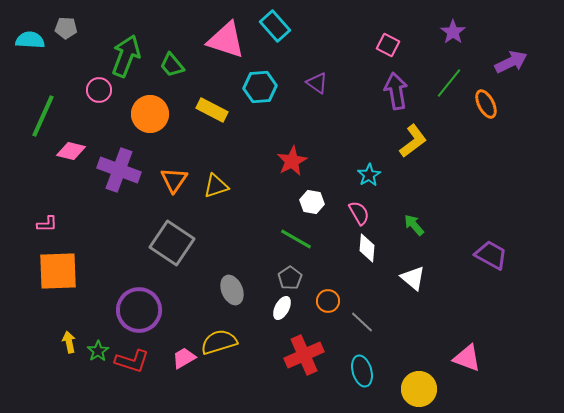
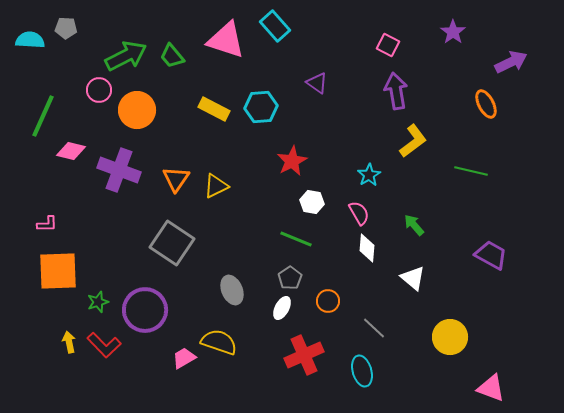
green arrow at (126, 56): rotated 42 degrees clockwise
green trapezoid at (172, 65): moved 9 px up
green line at (449, 83): moved 22 px right, 88 px down; rotated 64 degrees clockwise
cyan hexagon at (260, 87): moved 1 px right, 20 px down
yellow rectangle at (212, 110): moved 2 px right, 1 px up
orange circle at (150, 114): moved 13 px left, 4 px up
orange triangle at (174, 180): moved 2 px right, 1 px up
yellow triangle at (216, 186): rotated 8 degrees counterclockwise
green line at (296, 239): rotated 8 degrees counterclockwise
purple circle at (139, 310): moved 6 px right
gray line at (362, 322): moved 12 px right, 6 px down
yellow semicircle at (219, 342): rotated 36 degrees clockwise
green star at (98, 351): moved 49 px up; rotated 15 degrees clockwise
pink triangle at (467, 358): moved 24 px right, 30 px down
red L-shape at (132, 361): moved 28 px left, 16 px up; rotated 28 degrees clockwise
yellow circle at (419, 389): moved 31 px right, 52 px up
